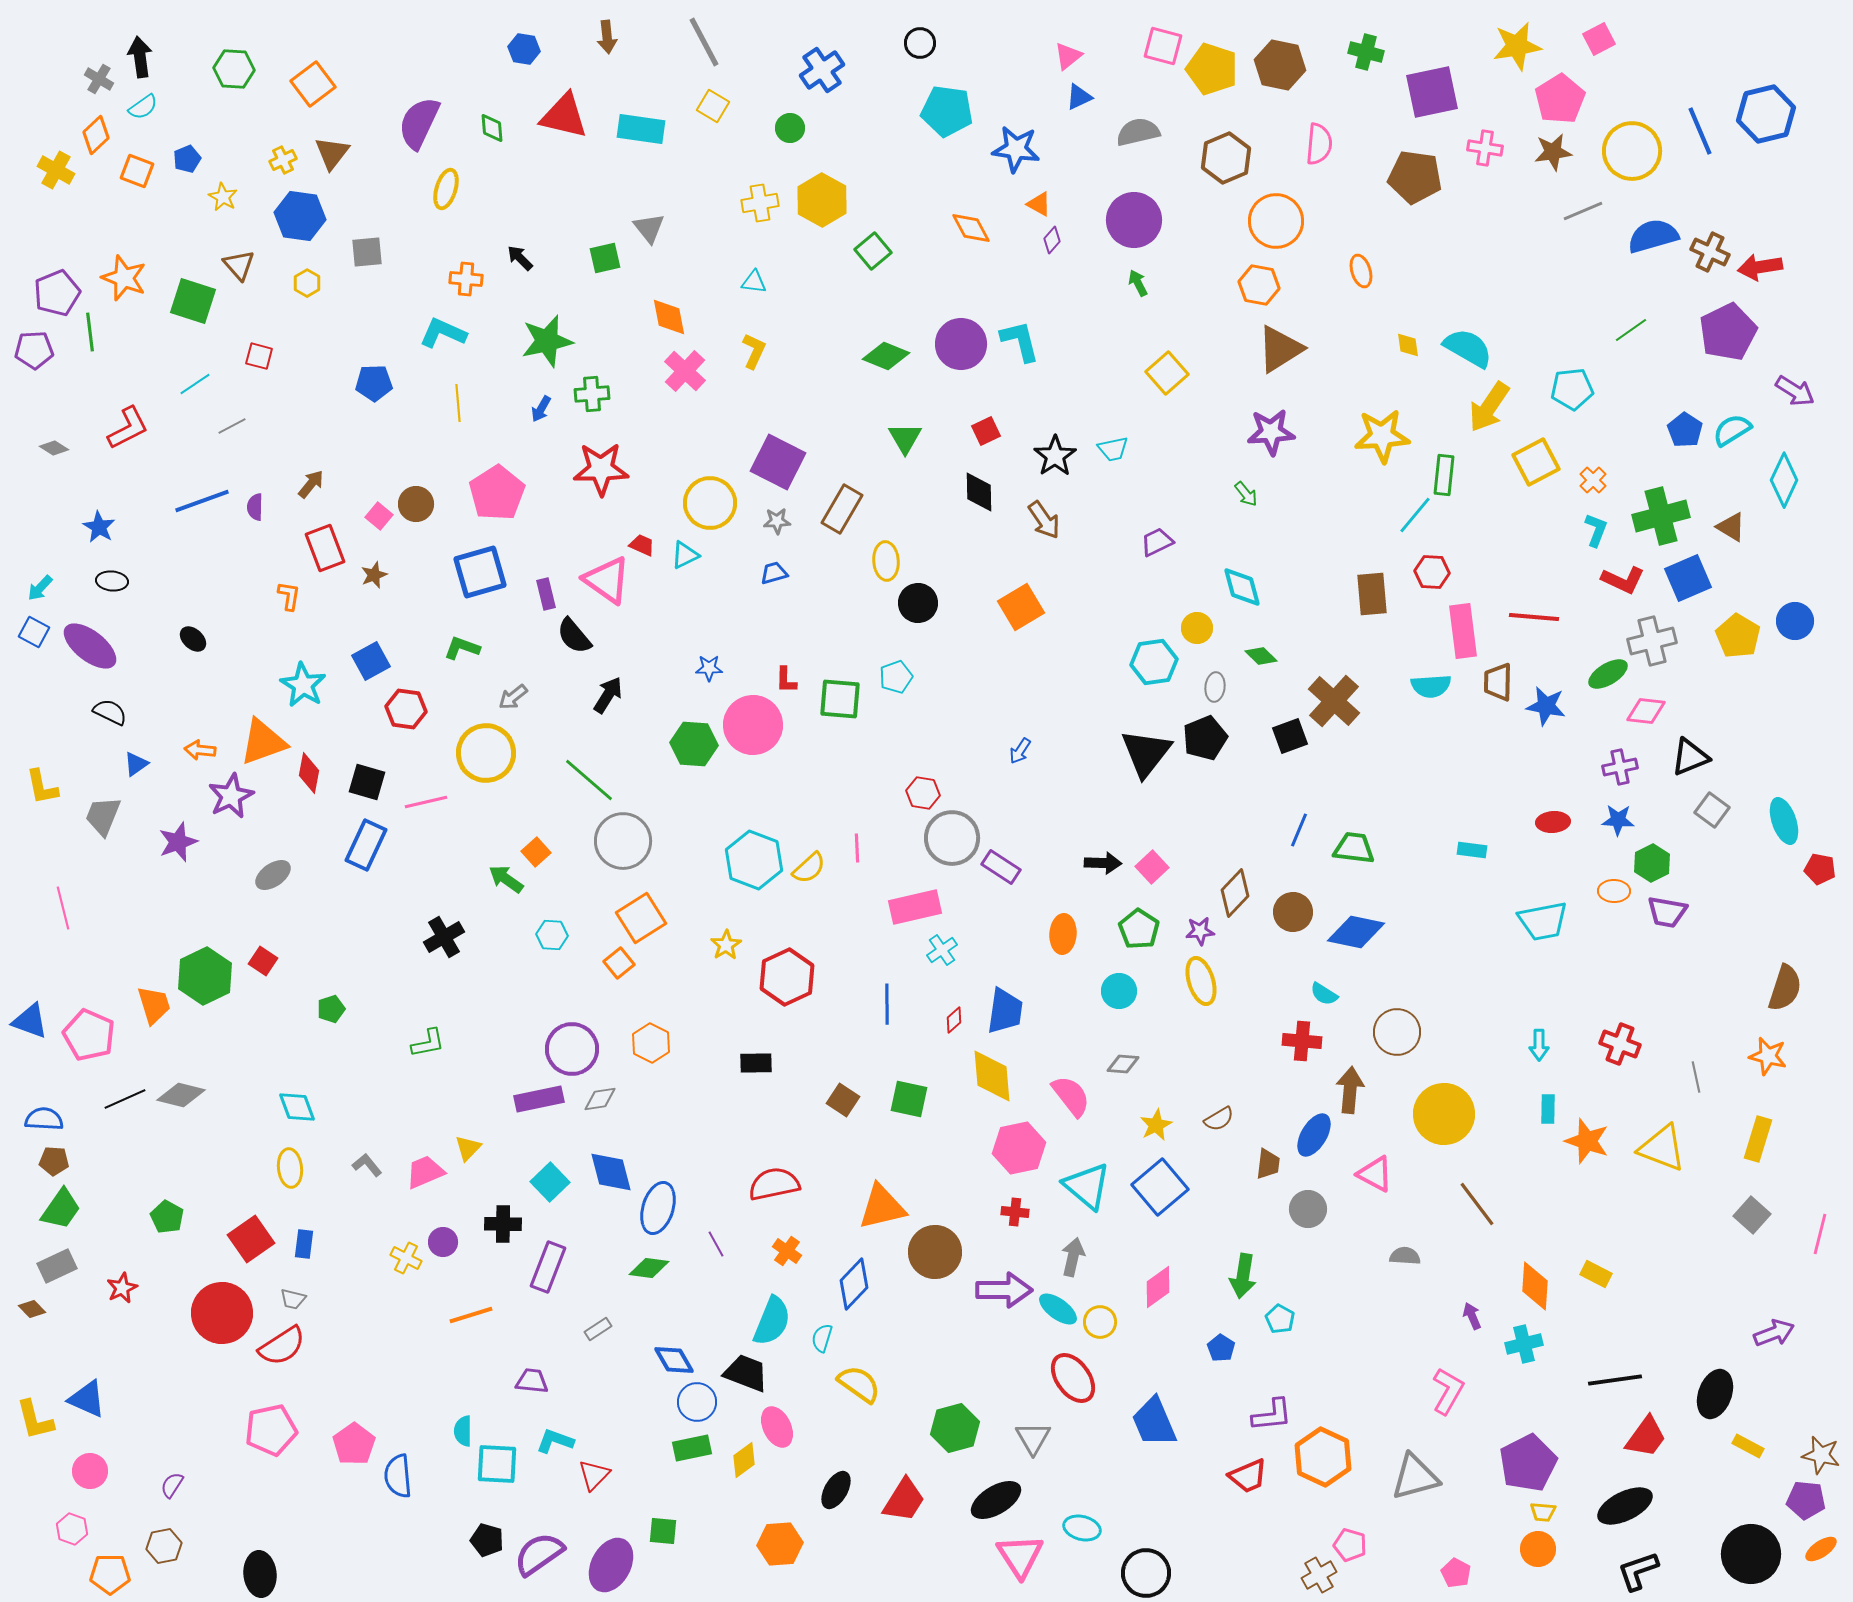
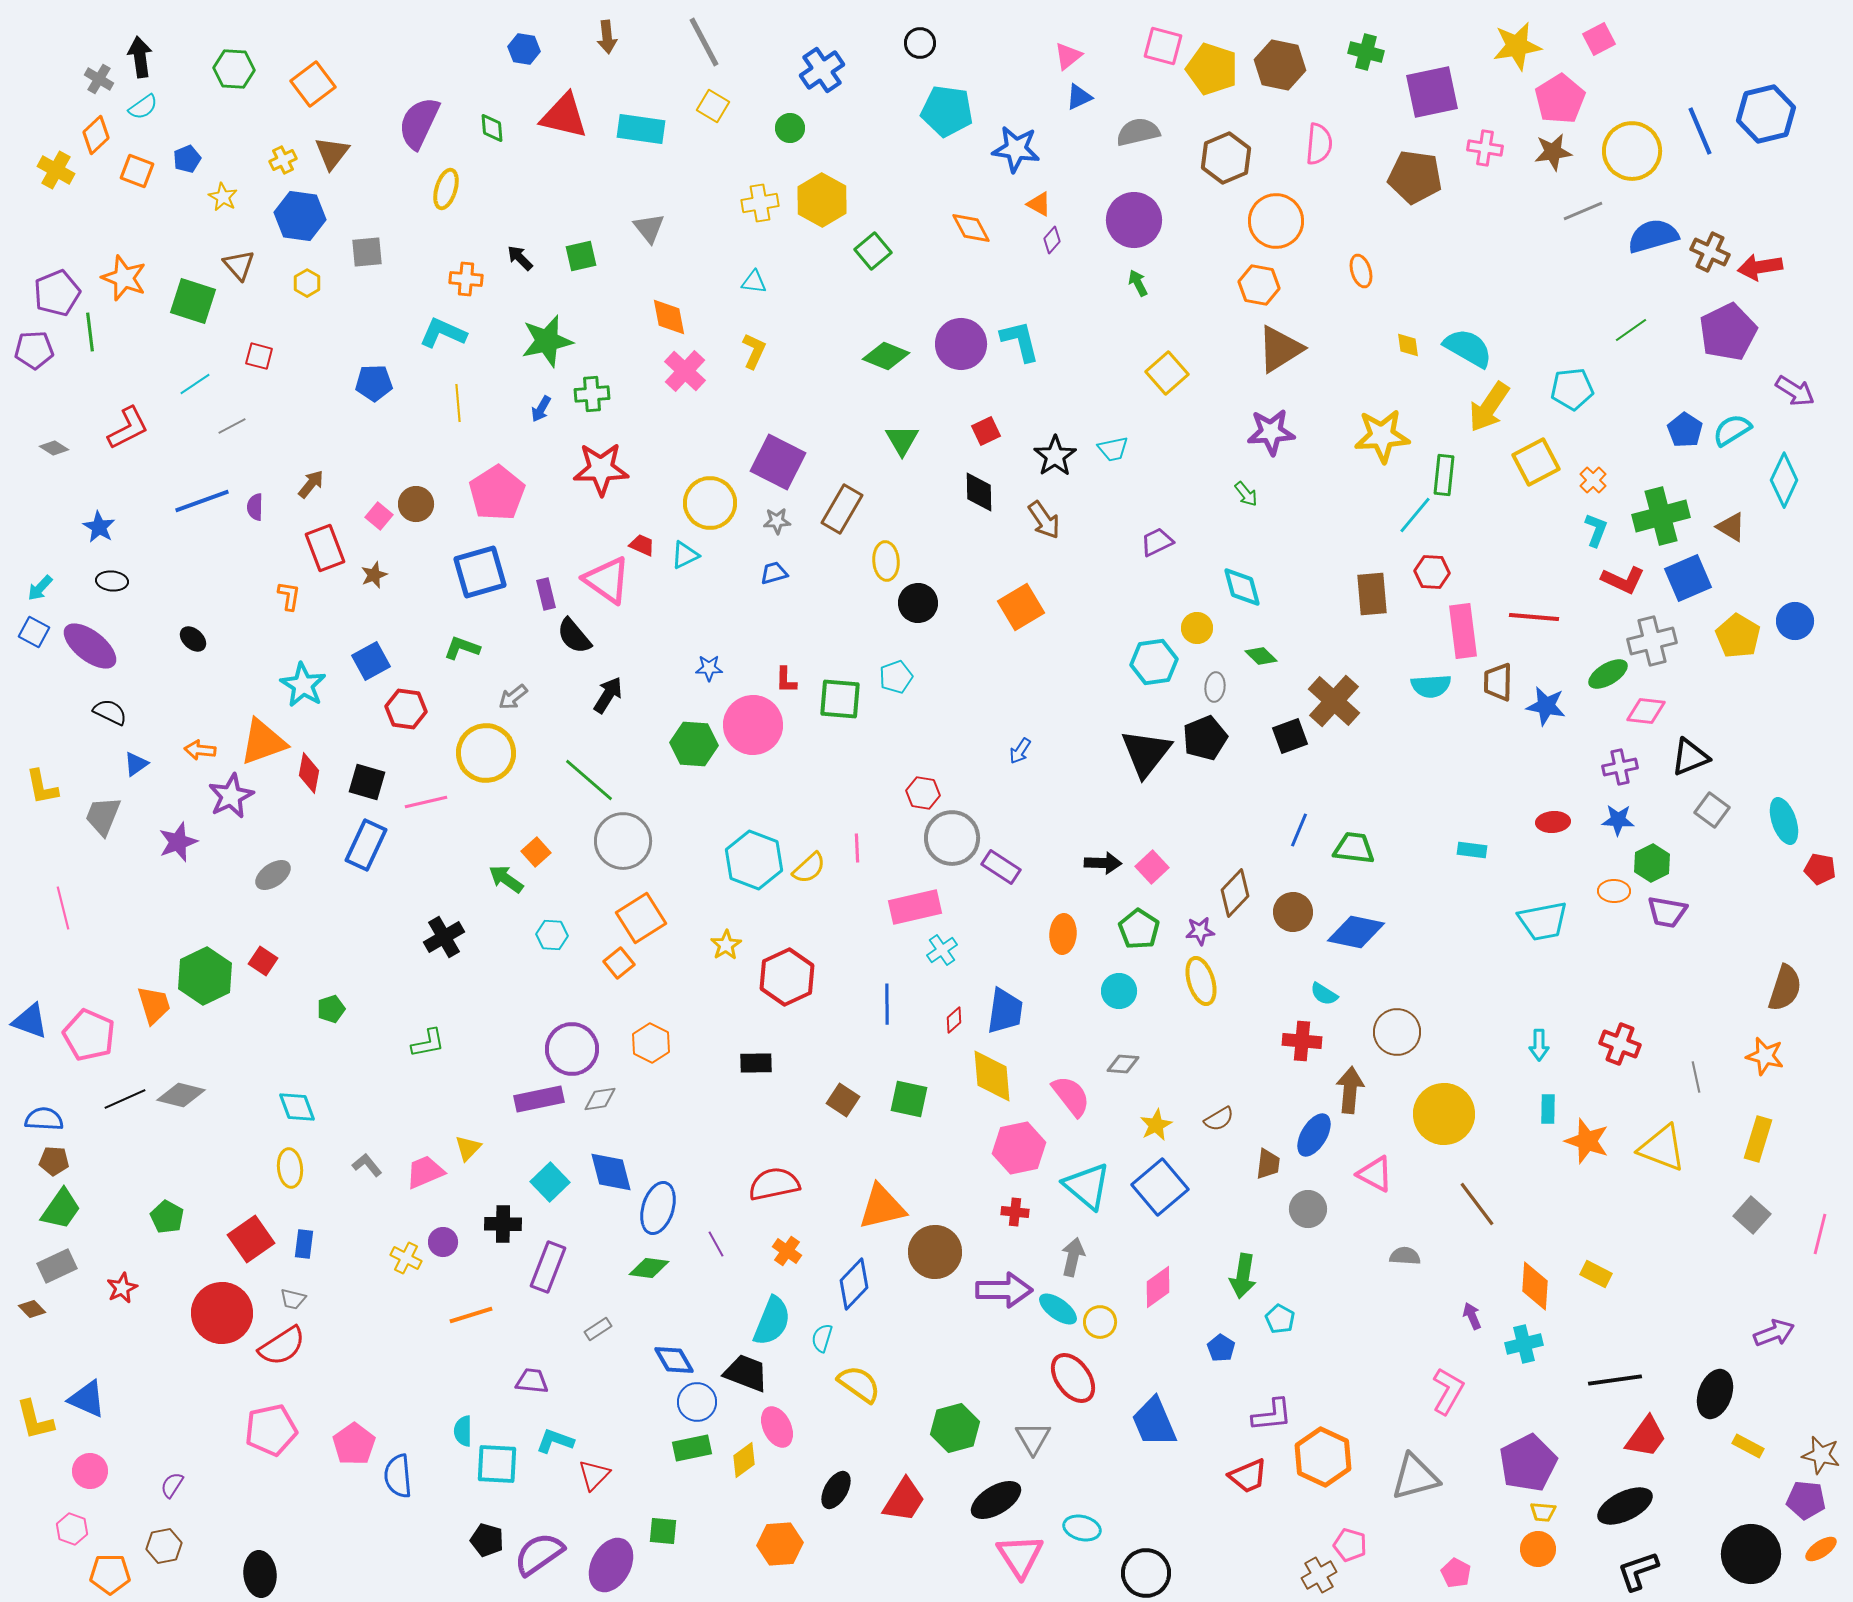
green square at (605, 258): moved 24 px left, 2 px up
green triangle at (905, 438): moved 3 px left, 2 px down
orange star at (1768, 1056): moved 3 px left
